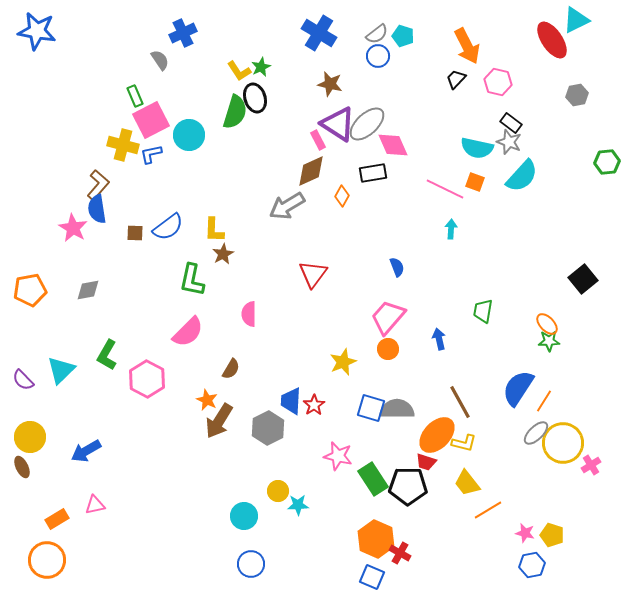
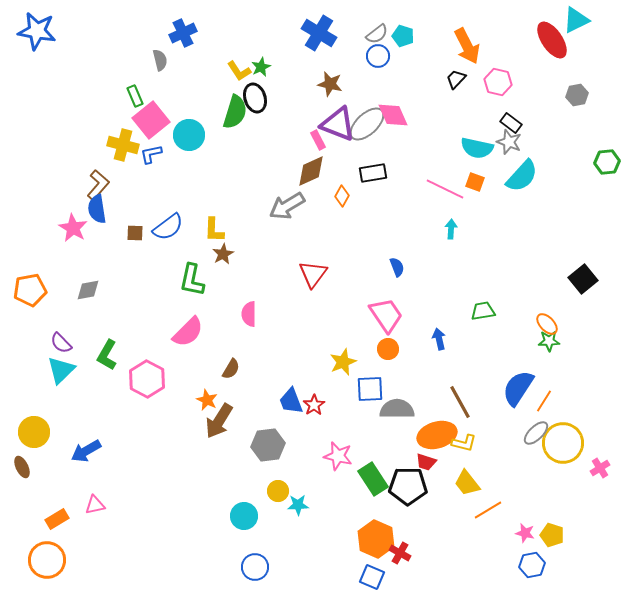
gray semicircle at (160, 60): rotated 20 degrees clockwise
pink square at (151, 120): rotated 12 degrees counterclockwise
purple triangle at (338, 124): rotated 12 degrees counterclockwise
pink diamond at (393, 145): moved 30 px up
green trapezoid at (483, 311): rotated 70 degrees clockwise
pink trapezoid at (388, 317): moved 2 px left, 2 px up; rotated 105 degrees clockwise
purple semicircle at (23, 380): moved 38 px right, 37 px up
blue trapezoid at (291, 401): rotated 24 degrees counterclockwise
blue square at (371, 408): moved 1 px left, 19 px up; rotated 20 degrees counterclockwise
gray hexagon at (268, 428): moved 17 px down; rotated 20 degrees clockwise
orange ellipse at (437, 435): rotated 30 degrees clockwise
yellow circle at (30, 437): moved 4 px right, 5 px up
pink cross at (591, 465): moved 9 px right, 3 px down
blue circle at (251, 564): moved 4 px right, 3 px down
